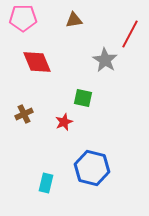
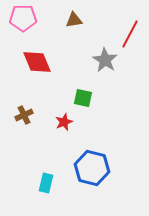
brown cross: moved 1 px down
